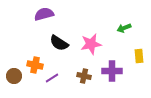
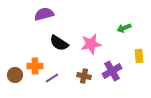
orange cross: moved 1 px down; rotated 14 degrees counterclockwise
purple cross: rotated 30 degrees counterclockwise
brown circle: moved 1 px right, 1 px up
